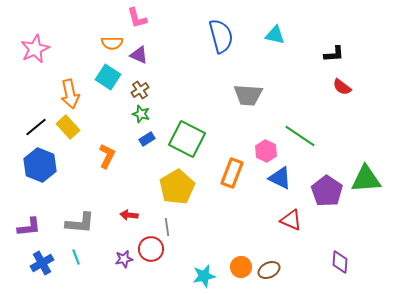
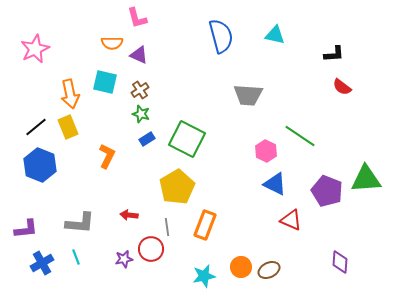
cyan square: moved 3 px left, 5 px down; rotated 20 degrees counterclockwise
yellow rectangle: rotated 20 degrees clockwise
orange rectangle: moved 27 px left, 52 px down
blue triangle: moved 5 px left, 6 px down
purple pentagon: rotated 12 degrees counterclockwise
purple L-shape: moved 3 px left, 2 px down
